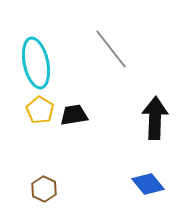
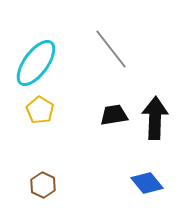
cyan ellipse: rotated 48 degrees clockwise
black trapezoid: moved 40 px right
blue diamond: moved 1 px left, 1 px up
brown hexagon: moved 1 px left, 4 px up
